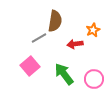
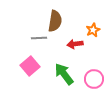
gray line: rotated 28 degrees clockwise
